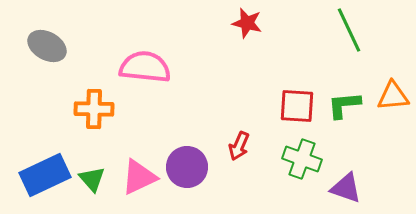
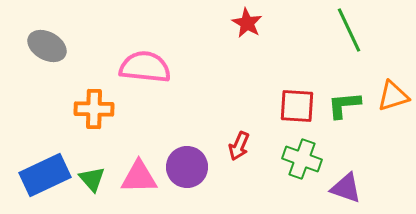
red star: rotated 16 degrees clockwise
orange triangle: rotated 12 degrees counterclockwise
pink triangle: rotated 24 degrees clockwise
